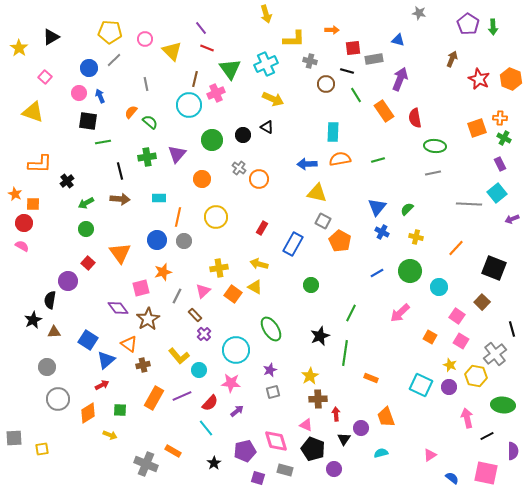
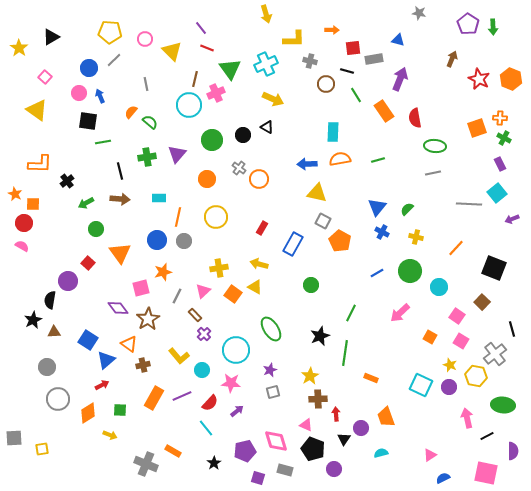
yellow triangle at (33, 112): moved 4 px right, 2 px up; rotated 15 degrees clockwise
orange circle at (202, 179): moved 5 px right
green circle at (86, 229): moved 10 px right
cyan circle at (199, 370): moved 3 px right
blue semicircle at (452, 478): moved 9 px left; rotated 64 degrees counterclockwise
